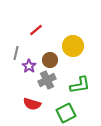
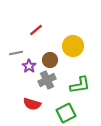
gray line: rotated 64 degrees clockwise
